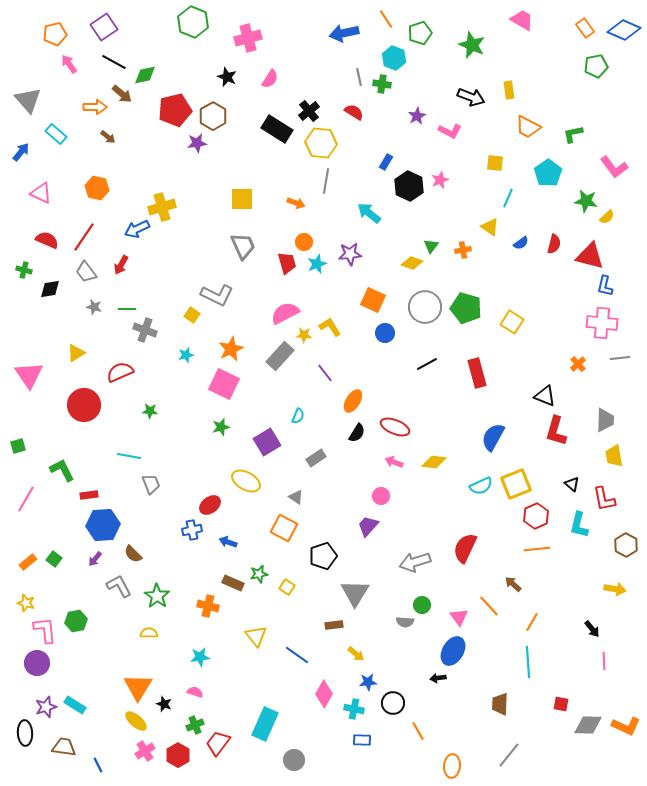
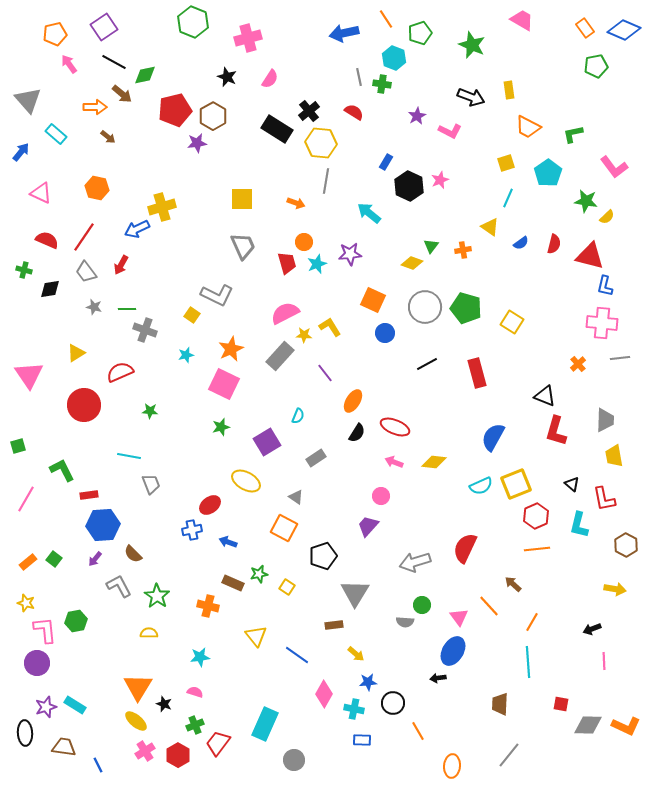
yellow square at (495, 163): moved 11 px right; rotated 24 degrees counterclockwise
black arrow at (592, 629): rotated 108 degrees clockwise
